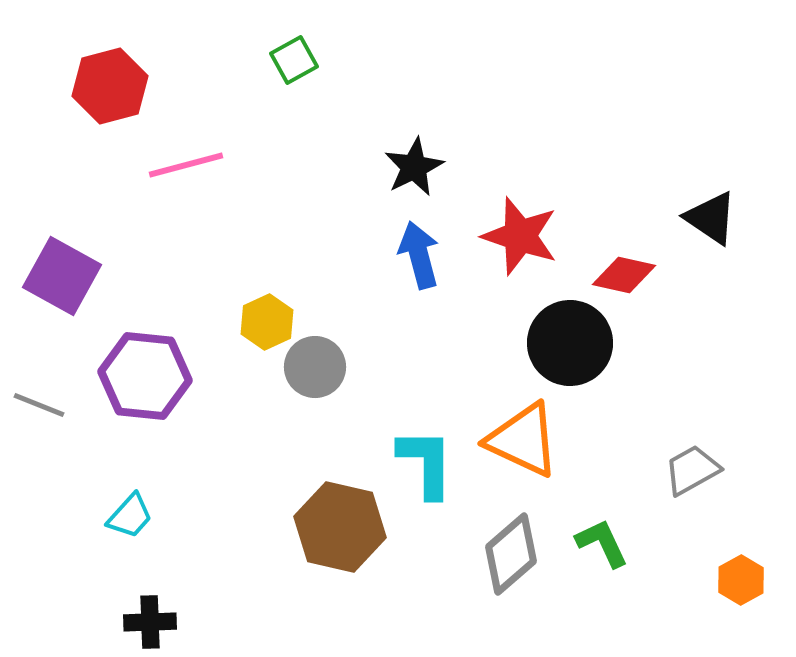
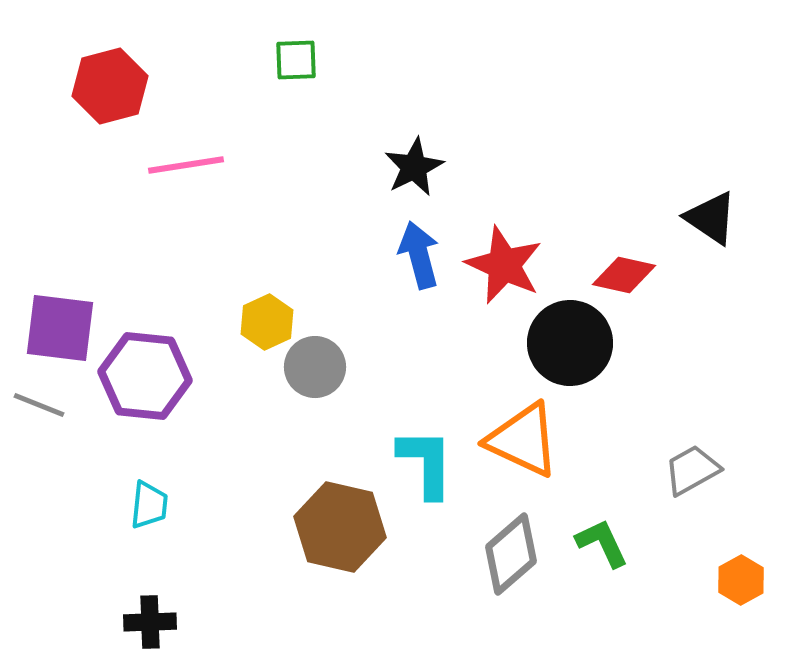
green square: moved 2 px right; rotated 27 degrees clockwise
pink line: rotated 6 degrees clockwise
red star: moved 16 px left, 29 px down; rotated 6 degrees clockwise
purple square: moved 2 px left, 52 px down; rotated 22 degrees counterclockwise
cyan trapezoid: moved 19 px right, 11 px up; rotated 36 degrees counterclockwise
